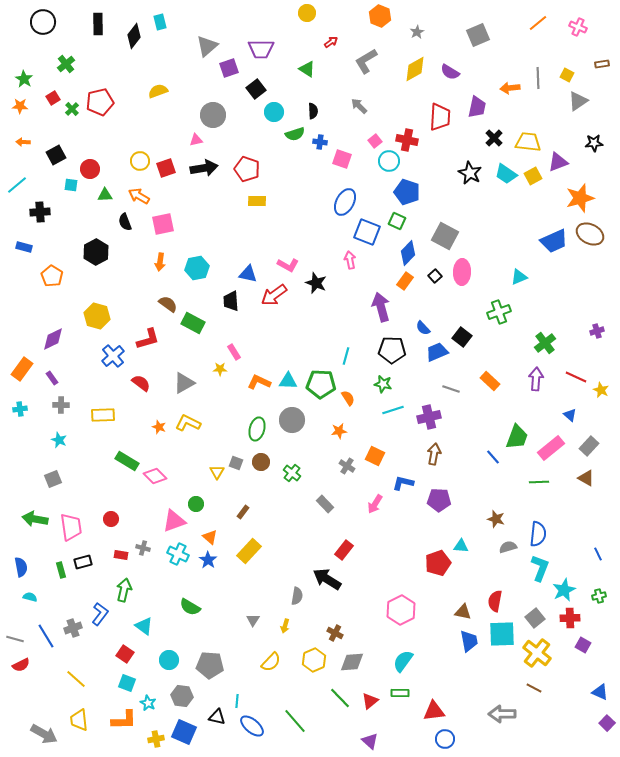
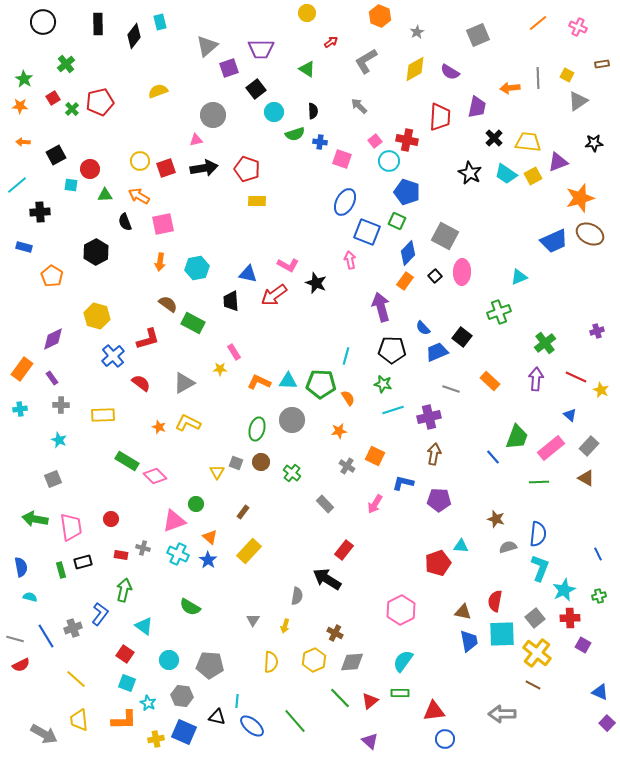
yellow semicircle at (271, 662): rotated 40 degrees counterclockwise
brown line at (534, 688): moved 1 px left, 3 px up
